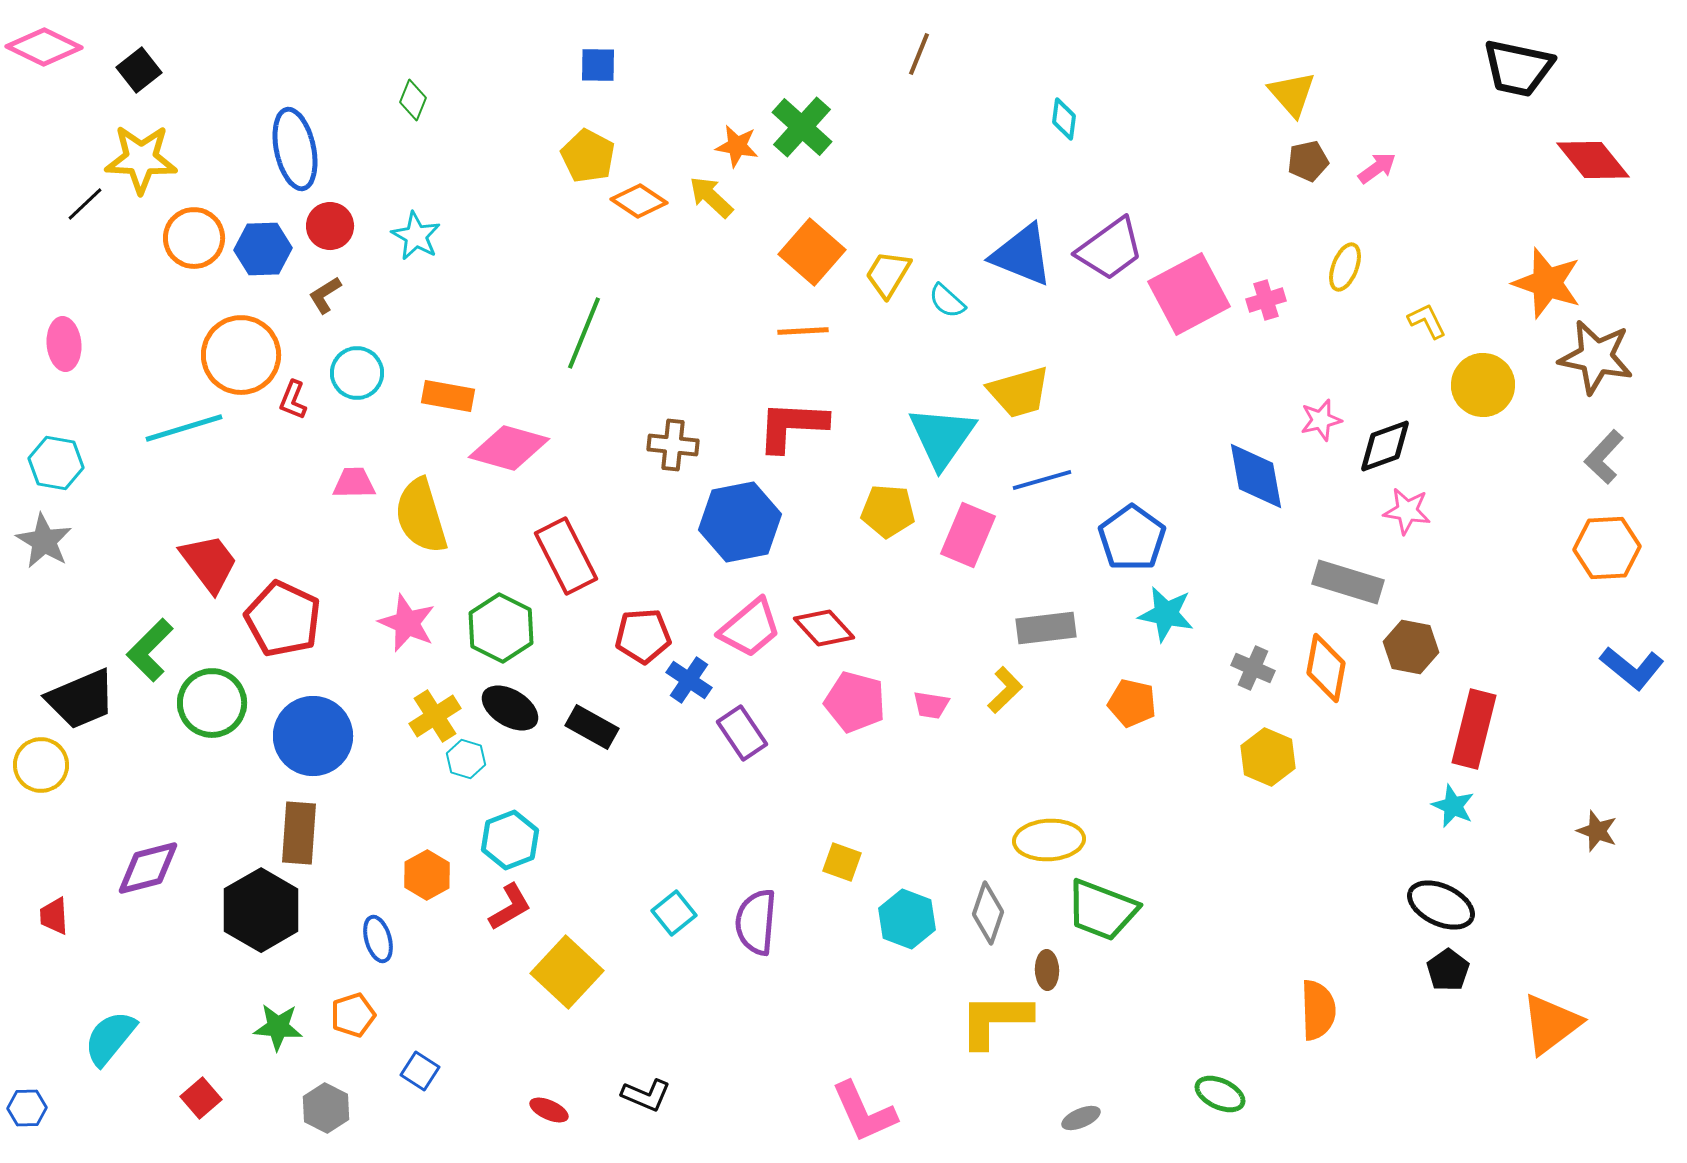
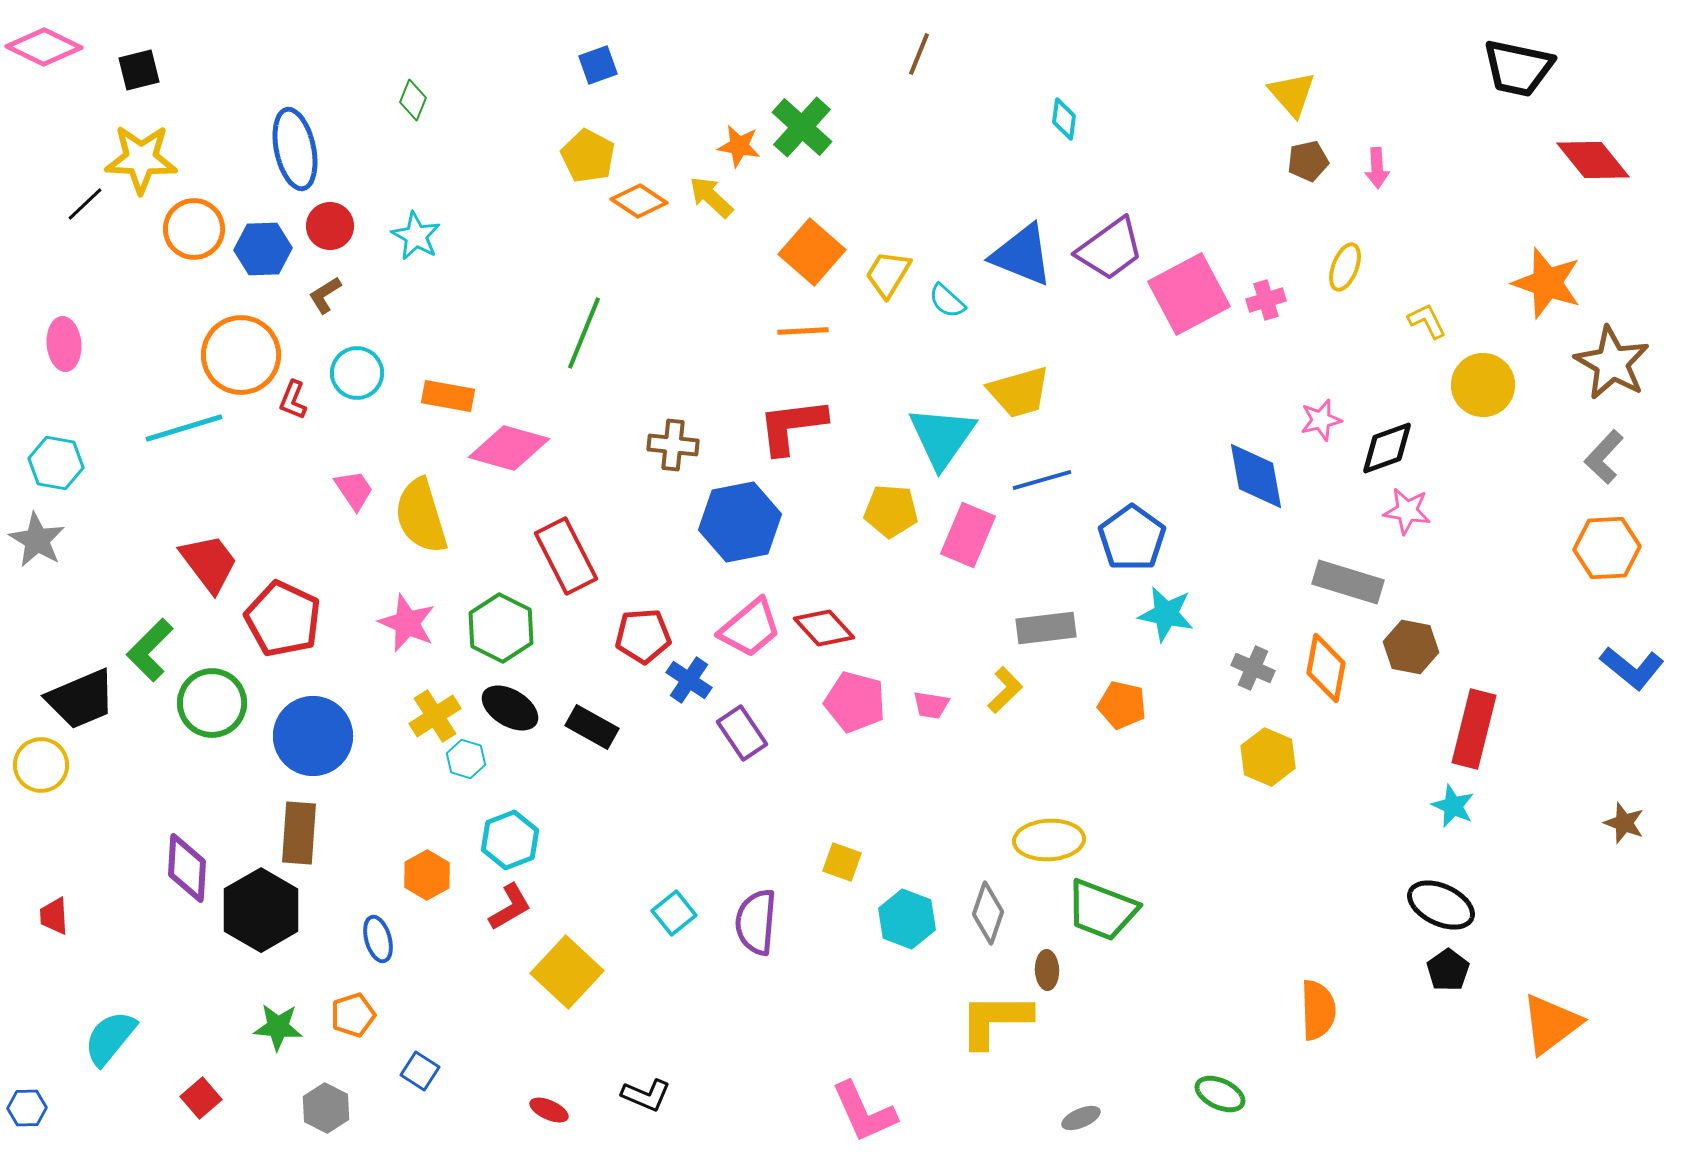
blue square at (598, 65): rotated 21 degrees counterclockwise
black square at (139, 70): rotated 24 degrees clockwise
orange star at (737, 146): moved 2 px right
pink arrow at (1377, 168): rotated 123 degrees clockwise
orange circle at (194, 238): moved 9 px up
brown star at (1596, 357): moved 16 px right, 6 px down; rotated 18 degrees clockwise
red L-shape at (792, 426): rotated 10 degrees counterclockwise
black diamond at (1385, 446): moved 2 px right, 2 px down
pink trapezoid at (354, 483): moved 7 px down; rotated 57 degrees clockwise
yellow pentagon at (888, 511): moved 3 px right
gray star at (44, 541): moved 7 px left, 1 px up
orange pentagon at (1132, 703): moved 10 px left, 2 px down
brown star at (1597, 831): moved 27 px right, 8 px up
purple diamond at (148, 868): moved 39 px right; rotated 72 degrees counterclockwise
